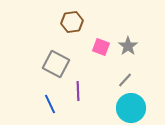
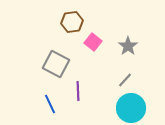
pink square: moved 8 px left, 5 px up; rotated 18 degrees clockwise
